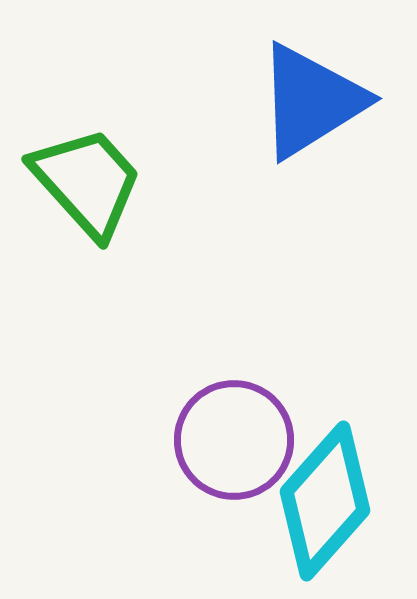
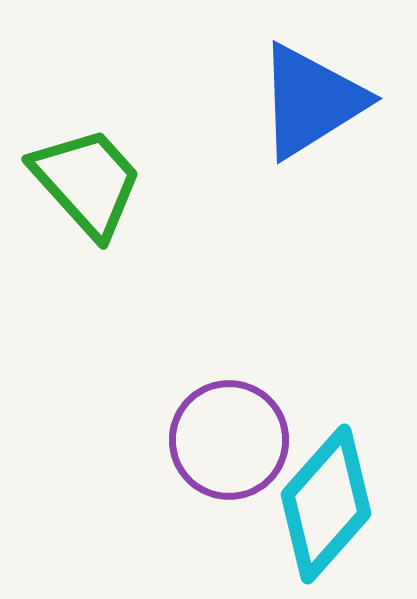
purple circle: moved 5 px left
cyan diamond: moved 1 px right, 3 px down
